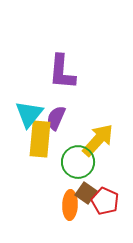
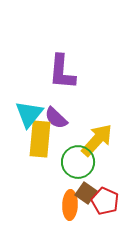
purple semicircle: rotated 70 degrees counterclockwise
yellow arrow: moved 1 px left
